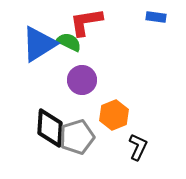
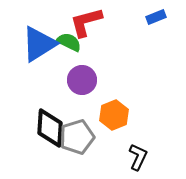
blue rectangle: rotated 30 degrees counterclockwise
red L-shape: rotated 6 degrees counterclockwise
black L-shape: moved 10 px down
